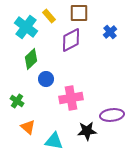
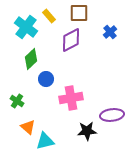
cyan triangle: moved 9 px left; rotated 24 degrees counterclockwise
